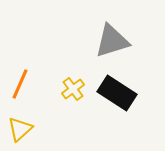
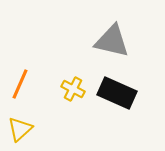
gray triangle: rotated 30 degrees clockwise
yellow cross: rotated 25 degrees counterclockwise
black rectangle: rotated 9 degrees counterclockwise
